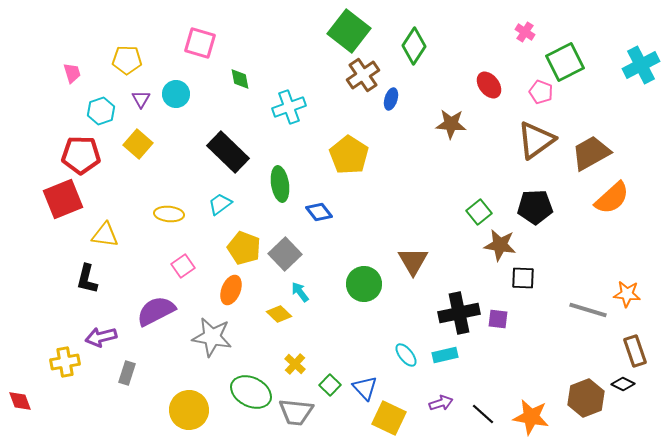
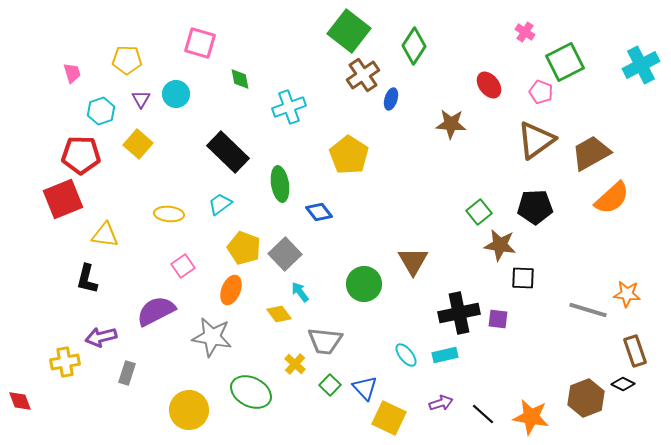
yellow diamond at (279, 314): rotated 10 degrees clockwise
gray trapezoid at (296, 412): moved 29 px right, 71 px up
